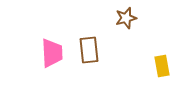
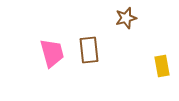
pink trapezoid: rotated 12 degrees counterclockwise
